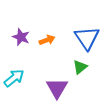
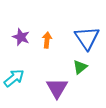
orange arrow: rotated 63 degrees counterclockwise
